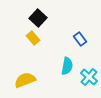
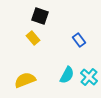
black square: moved 2 px right, 2 px up; rotated 24 degrees counterclockwise
blue rectangle: moved 1 px left, 1 px down
cyan semicircle: moved 9 px down; rotated 18 degrees clockwise
